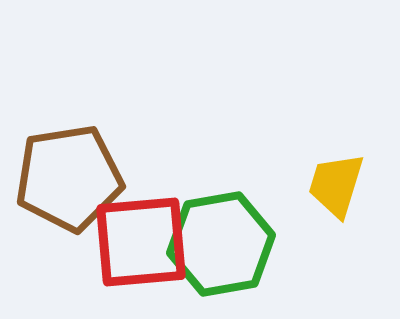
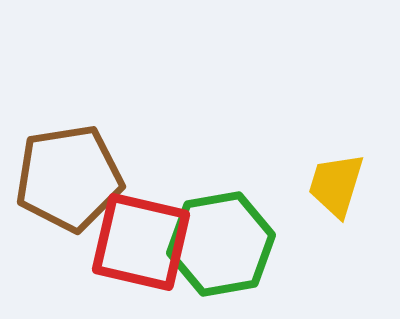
red square: rotated 18 degrees clockwise
